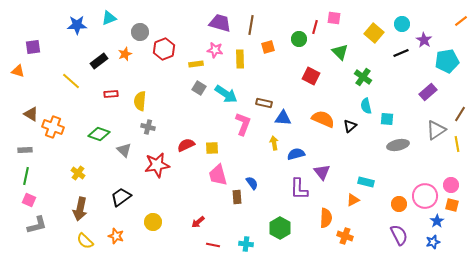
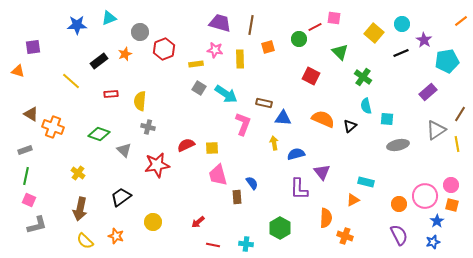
red line at (315, 27): rotated 48 degrees clockwise
gray rectangle at (25, 150): rotated 16 degrees counterclockwise
